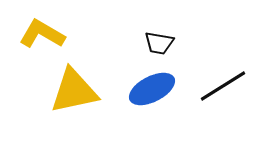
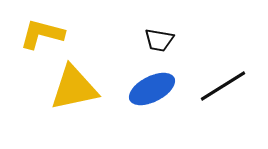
yellow L-shape: rotated 15 degrees counterclockwise
black trapezoid: moved 3 px up
yellow triangle: moved 3 px up
